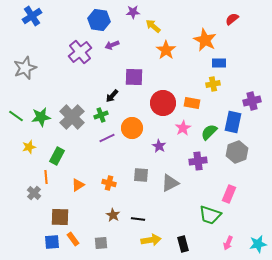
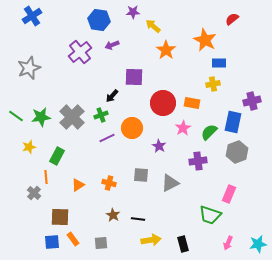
gray star at (25, 68): moved 4 px right
